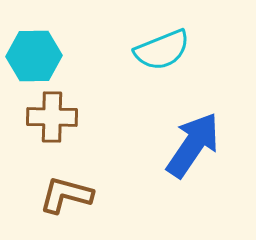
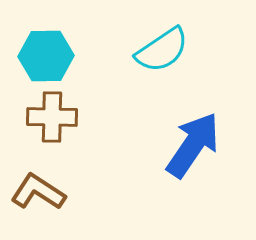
cyan semicircle: rotated 12 degrees counterclockwise
cyan hexagon: moved 12 px right
brown L-shape: moved 28 px left, 3 px up; rotated 18 degrees clockwise
